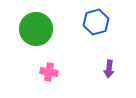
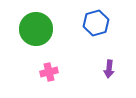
blue hexagon: moved 1 px down
pink cross: rotated 24 degrees counterclockwise
